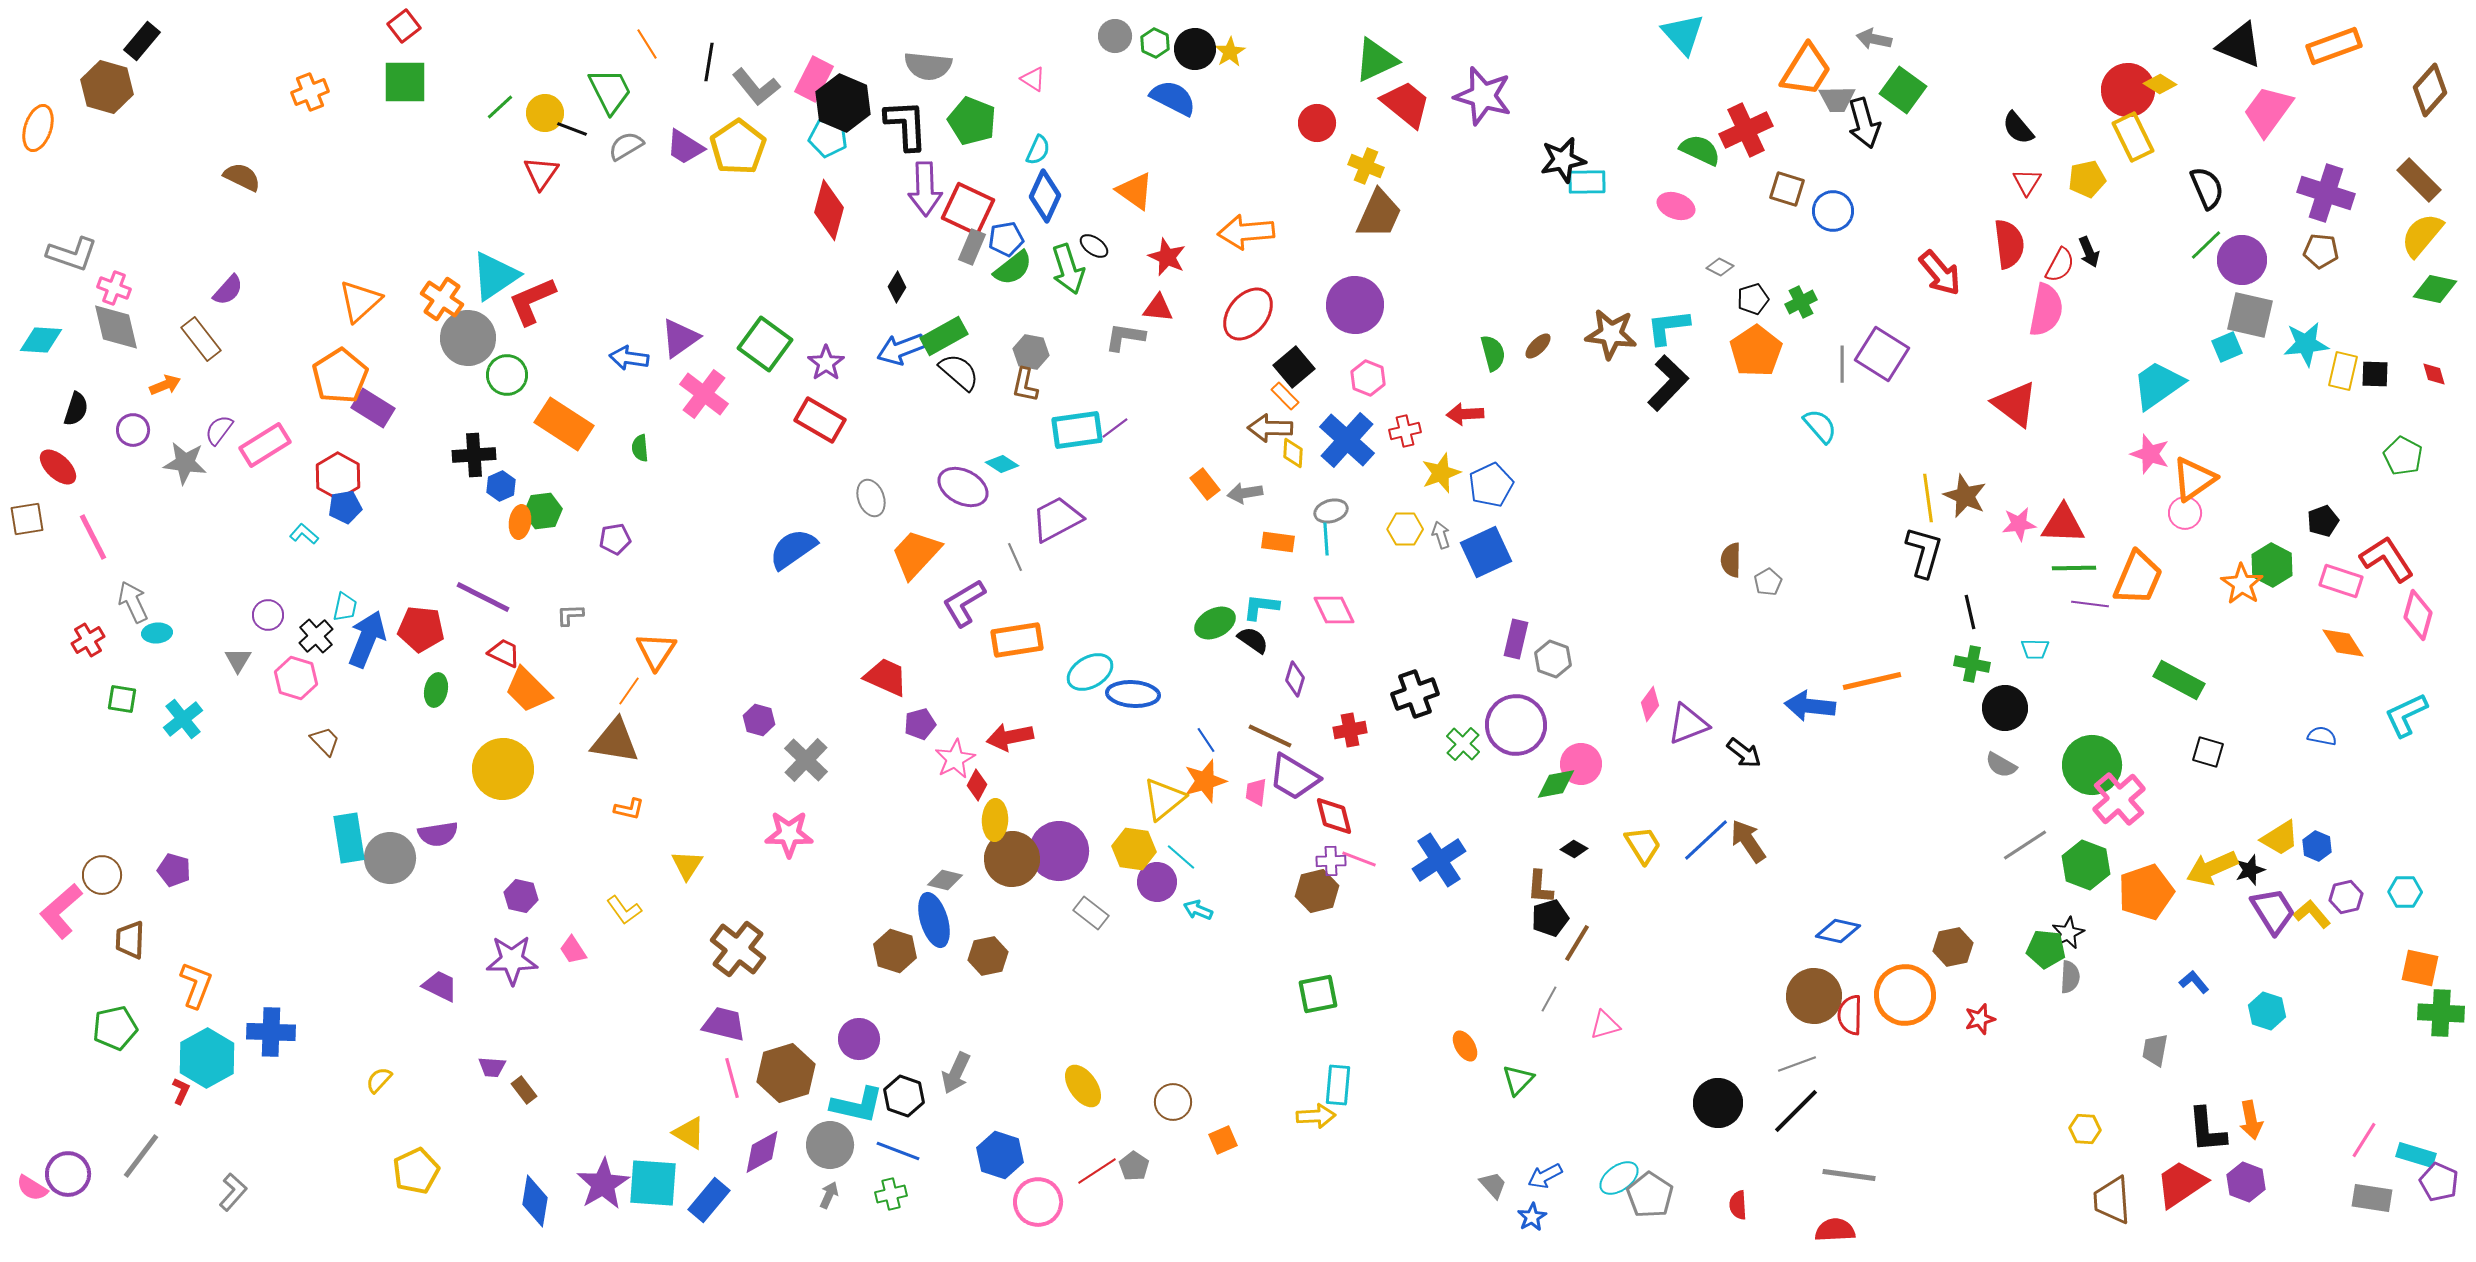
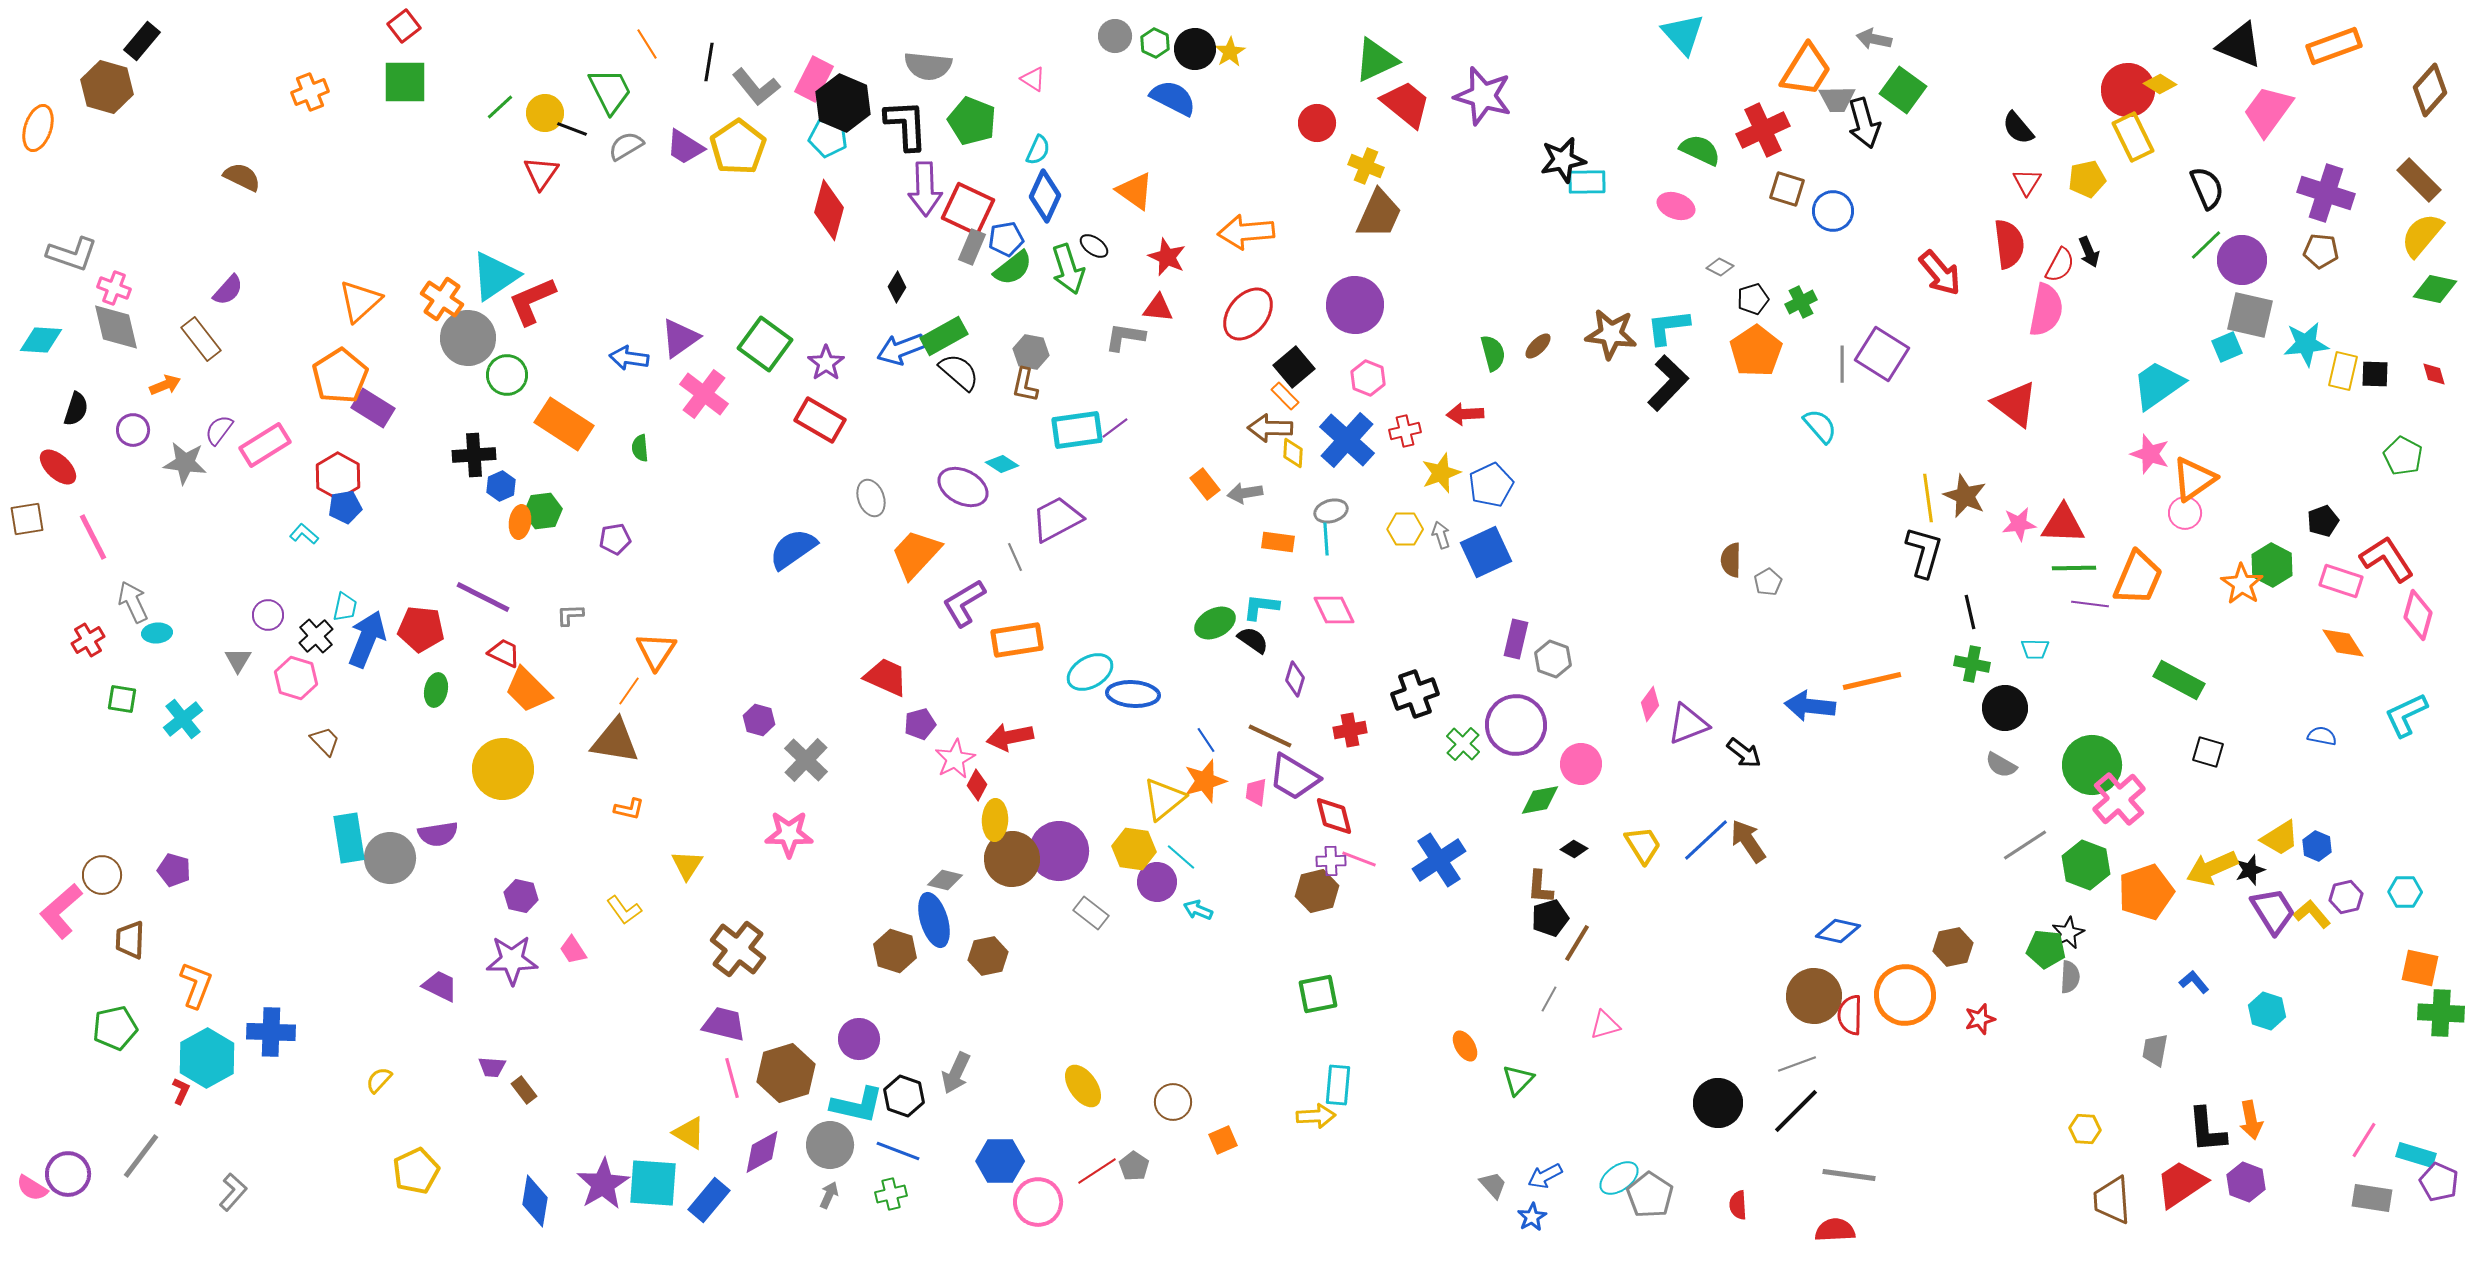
red cross at (1746, 130): moved 17 px right
green diamond at (1556, 784): moved 16 px left, 16 px down
blue hexagon at (1000, 1155): moved 6 px down; rotated 18 degrees counterclockwise
